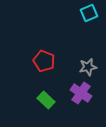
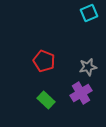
purple cross: rotated 25 degrees clockwise
